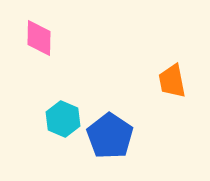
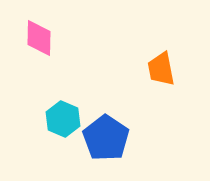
orange trapezoid: moved 11 px left, 12 px up
blue pentagon: moved 4 px left, 2 px down
